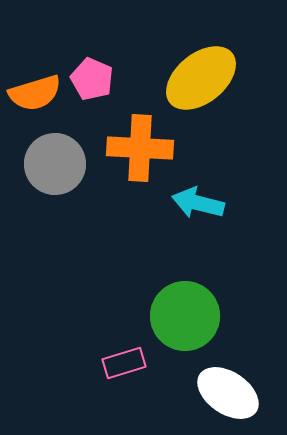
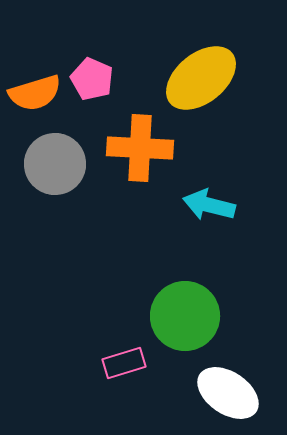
cyan arrow: moved 11 px right, 2 px down
